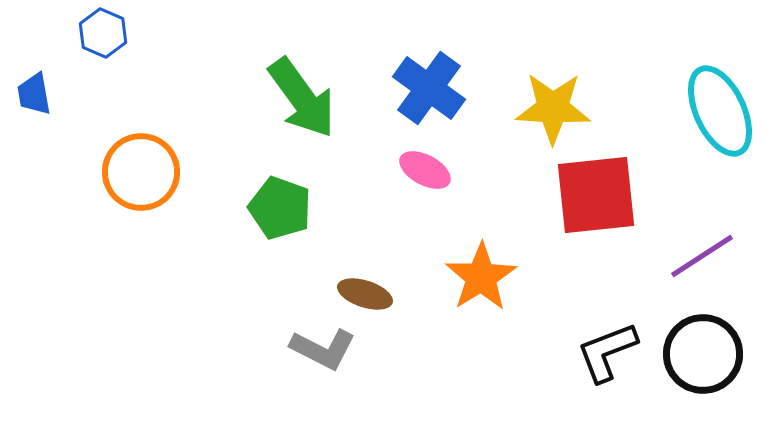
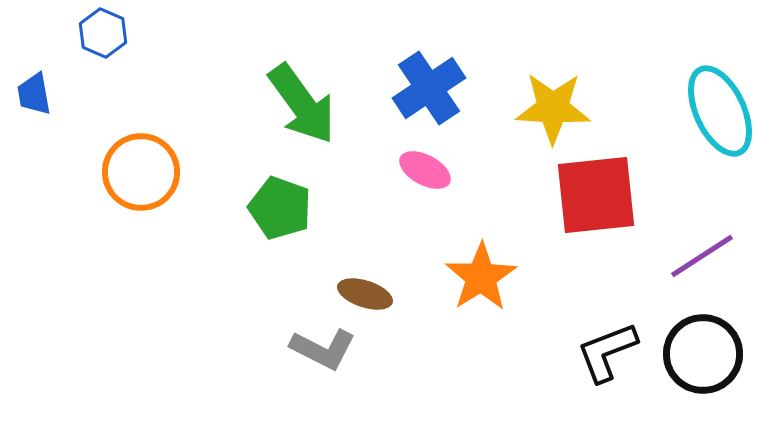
blue cross: rotated 20 degrees clockwise
green arrow: moved 6 px down
